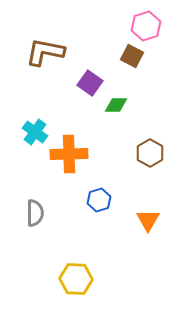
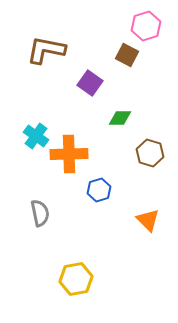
brown L-shape: moved 1 px right, 2 px up
brown square: moved 5 px left, 1 px up
green diamond: moved 4 px right, 13 px down
cyan cross: moved 1 px right, 4 px down
brown hexagon: rotated 12 degrees counterclockwise
blue hexagon: moved 10 px up
gray semicircle: moved 5 px right; rotated 12 degrees counterclockwise
orange triangle: rotated 15 degrees counterclockwise
yellow hexagon: rotated 12 degrees counterclockwise
